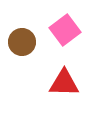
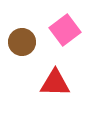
red triangle: moved 9 px left
